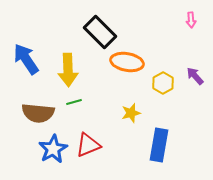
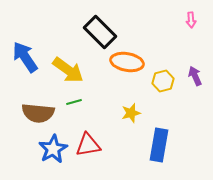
blue arrow: moved 1 px left, 2 px up
yellow arrow: rotated 52 degrees counterclockwise
purple arrow: rotated 18 degrees clockwise
yellow hexagon: moved 2 px up; rotated 15 degrees clockwise
red triangle: rotated 12 degrees clockwise
